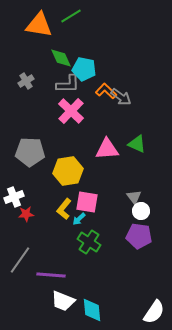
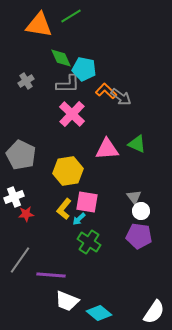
pink cross: moved 1 px right, 3 px down
gray pentagon: moved 9 px left, 3 px down; rotated 24 degrees clockwise
white trapezoid: moved 4 px right
cyan diamond: moved 7 px right, 3 px down; rotated 45 degrees counterclockwise
